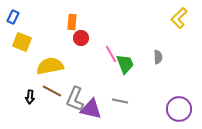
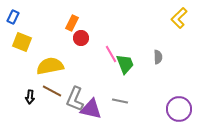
orange rectangle: moved 1 px down; rotated 21 degrees clockwise
